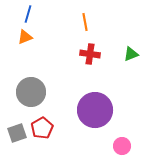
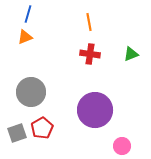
orange line: moved 4 px right
